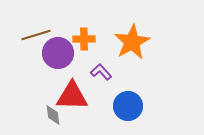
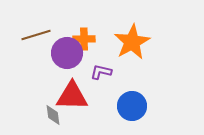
purple circle: moved 9 px right
purple L-shape: rotated 35 degrees counterclockwise
blue circle: moved 4 px right
